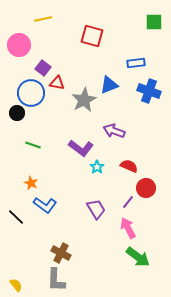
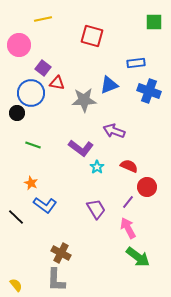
gray star: rotated 25 degrees clockwise
red circle: moved 1 px right, 1 px up
